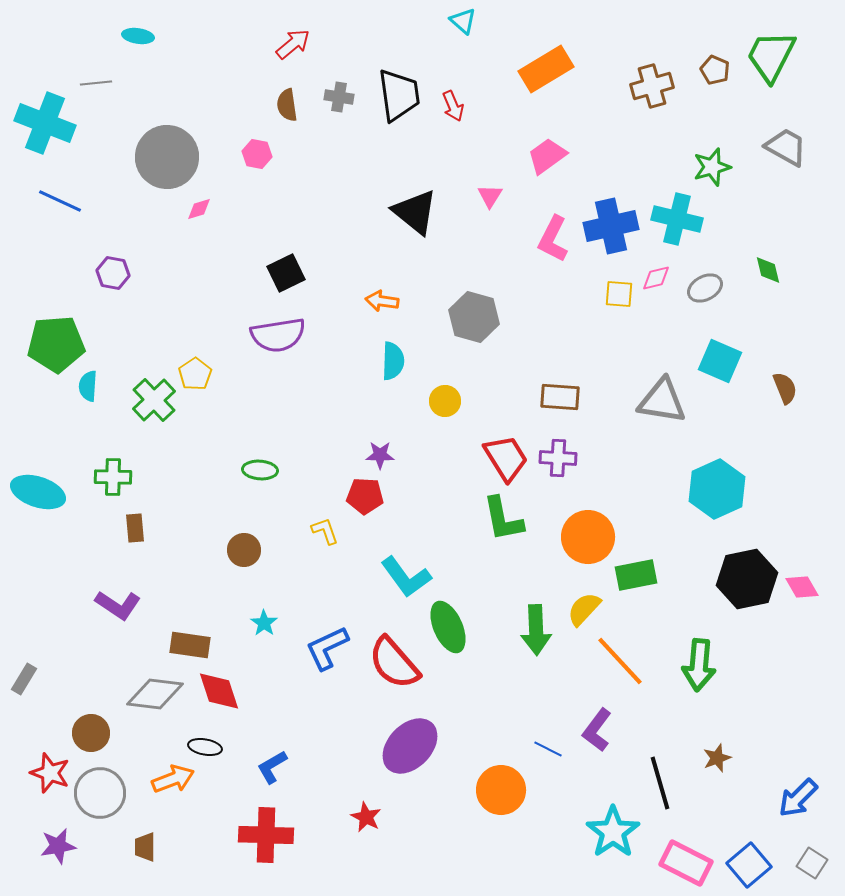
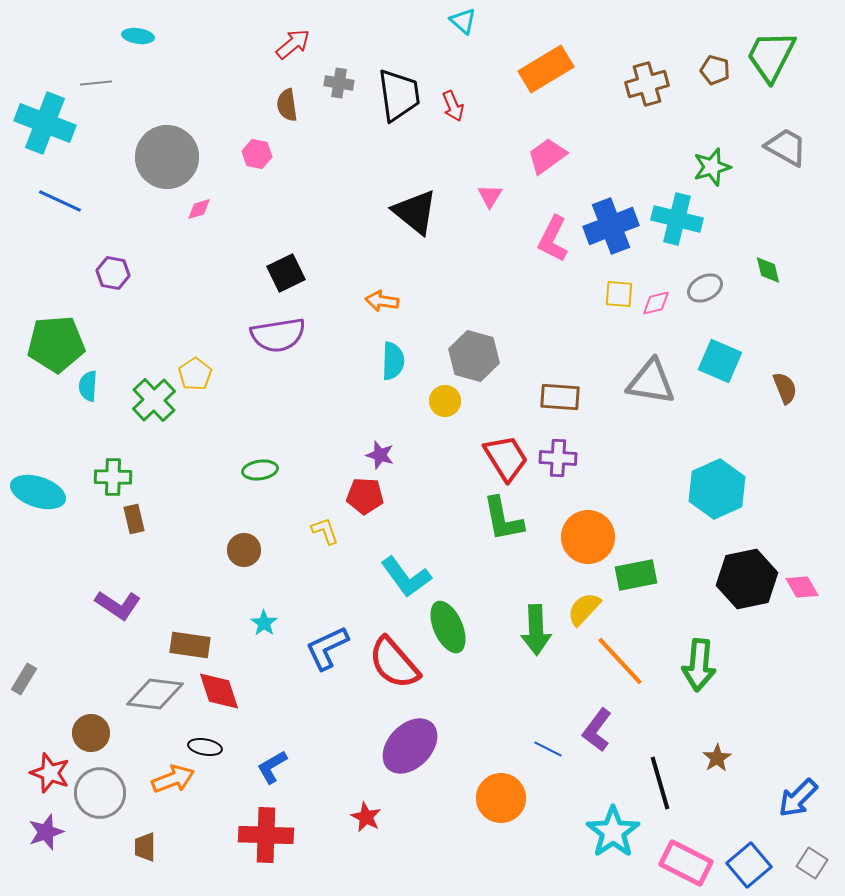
brown pentagon at (715, 70): rotated 8 degrees counterclockwise
brown cross at (652, 86): moved 5 px left, 2 px up
gray cross at (339, 97): moved 14 px up
blue cross at (611, 226): rotated 8 degrees counterclockwise
pink diamond at (656, 278): moved 25 px down
gray hexagon at (474, 317): moved 39 px down
gray triangle at (662, 401): moved 11 px left, 19 px up
purple star at (380, 455): rotated 16 degrees clockwise
green ellipse at (260, 470): rotated 12 degrees counterclockwise
brown rectangle at (135, 528): moved 1 px left, 9 px up; rotated 8 degrees counterclockwise
brown star at (717, 758): rotated 12 degrees counterclockwise
orange circle at (501, 790): moved 8 px down
purple star at (58, 846): moved 12 px left, 14 px up; rotated 9 degrees counterclockwise
